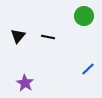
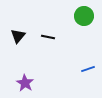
blue line: rotated 24 degrees clockwise
